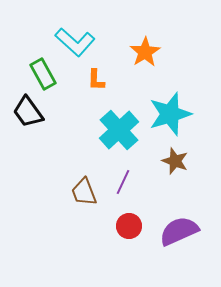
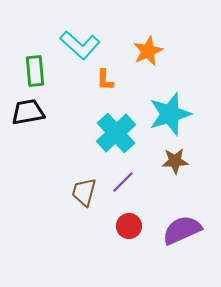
cyan L-shape: moved 5 px right, 3 px down
orange star: moved 3 px right, 1 px up; rotated 8 degrees clockwise
green rectangle: moved 8 px left, 3 px up; rotated 24 degrees clockwise
orange L-shape: moved 9 px right
black trapezoid: rotated 116 degrees clockwise
cyan cross: moved 3 px left, 3 px down
brown star: rotated 24 degrees counterclockwise
purple line: rotated 20 degrees clockwise
brown trapezoid: rotated 36 degrees clockwise
purple semicircle: moved 3 px right, 1 px up
